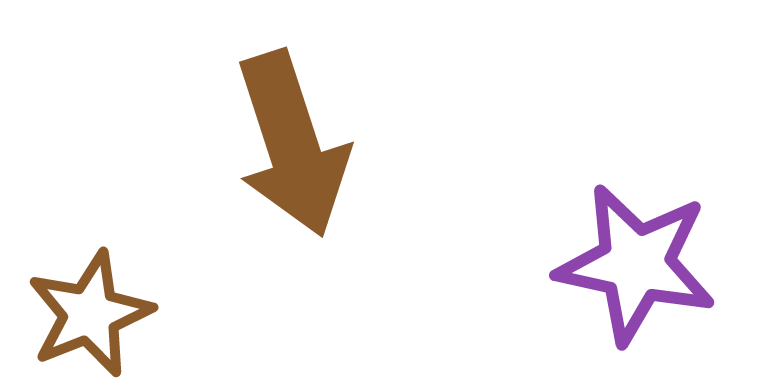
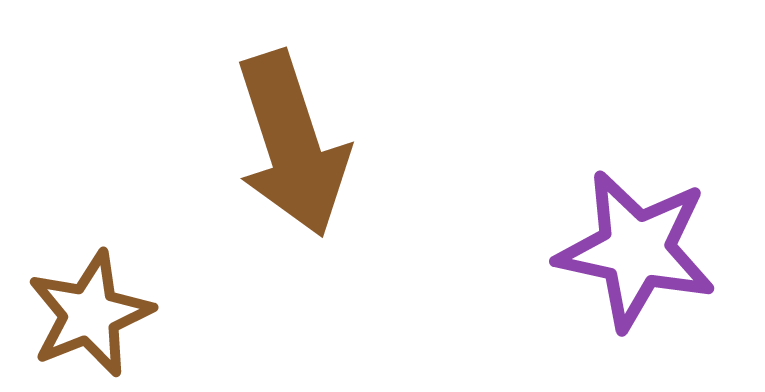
purple star: moved 14 px up
